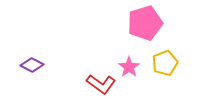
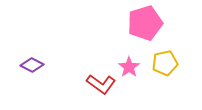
yellow pentagon: rotated 10 degrees clockwise
